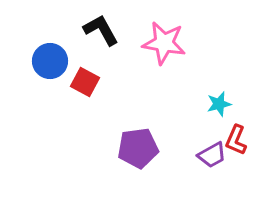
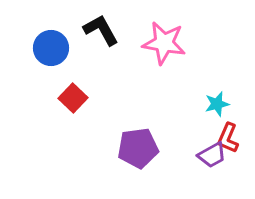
blue circle: moved 1 px right, 13 px up
red square: moved 12 px left, 16 px down; rotated 16 degrees clockwise
cyan star: moved 2 px left
red L-shape: moved 8 px left, 2 px up
